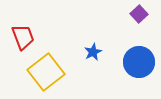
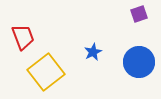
purple square: rotated 24 degrees clockwise
